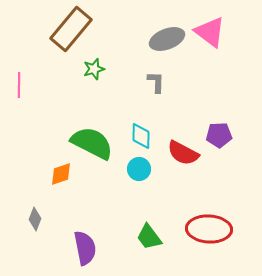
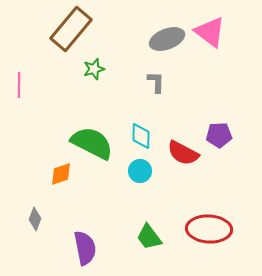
cyan circle: moved 1 px right, 2 px down
